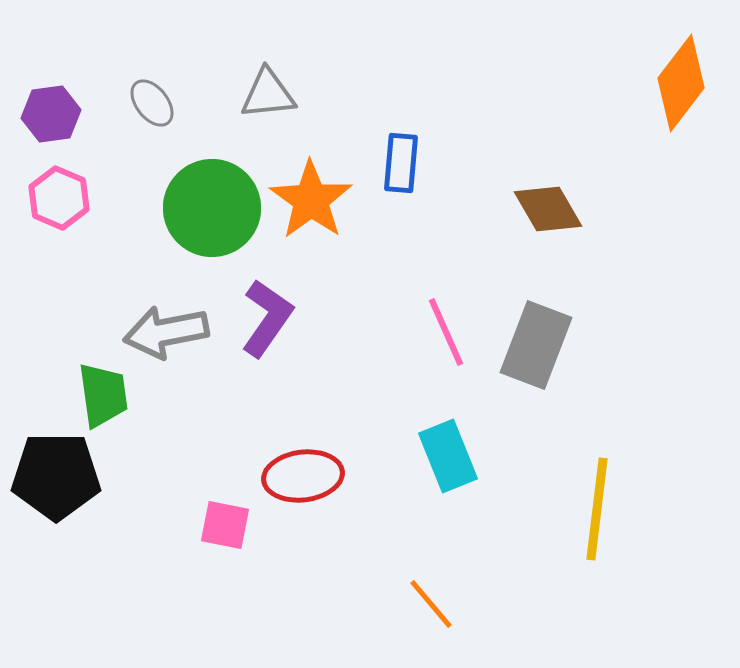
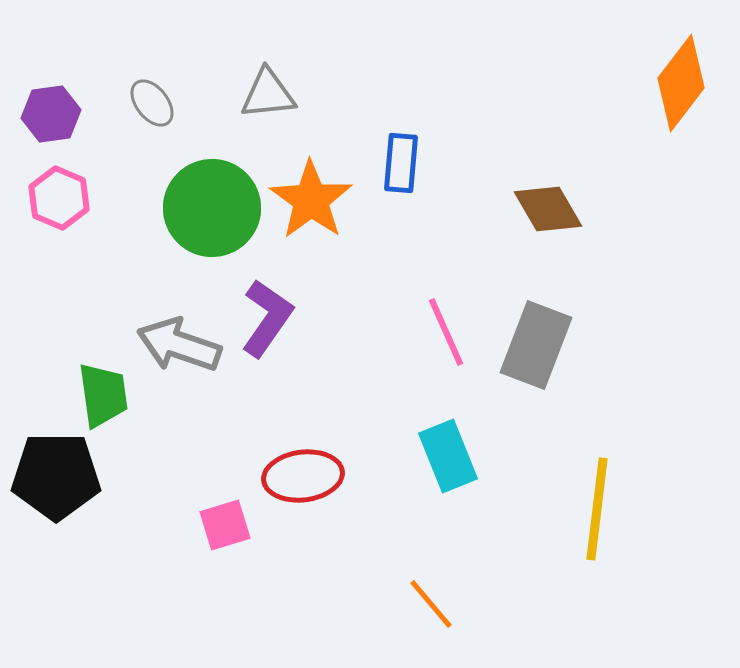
gray arrow: moved 13 px right, 13 px down; rotated 30 degrees clockwise
pink square: rotated 28 degrees counterclockwise
